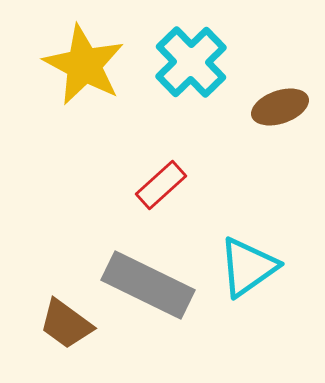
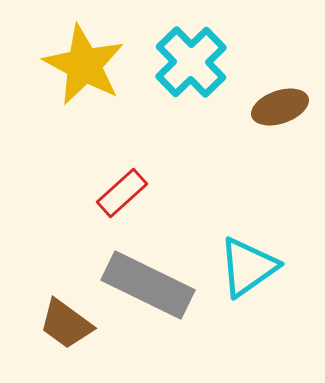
red rectangle: moved 39 px left, 8 px down
